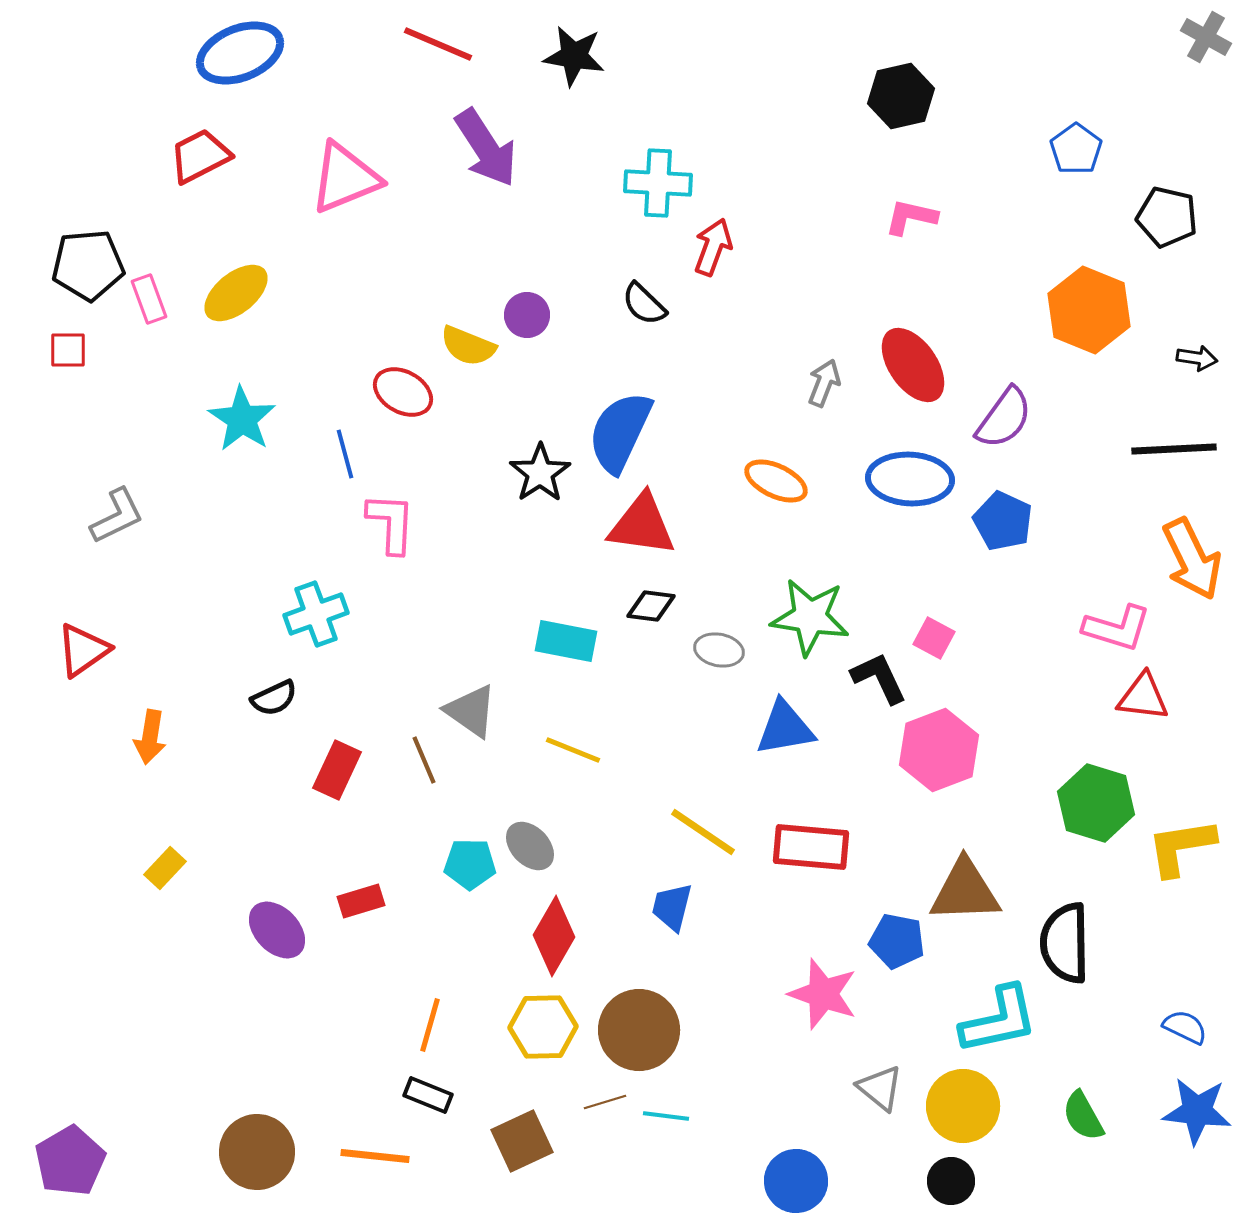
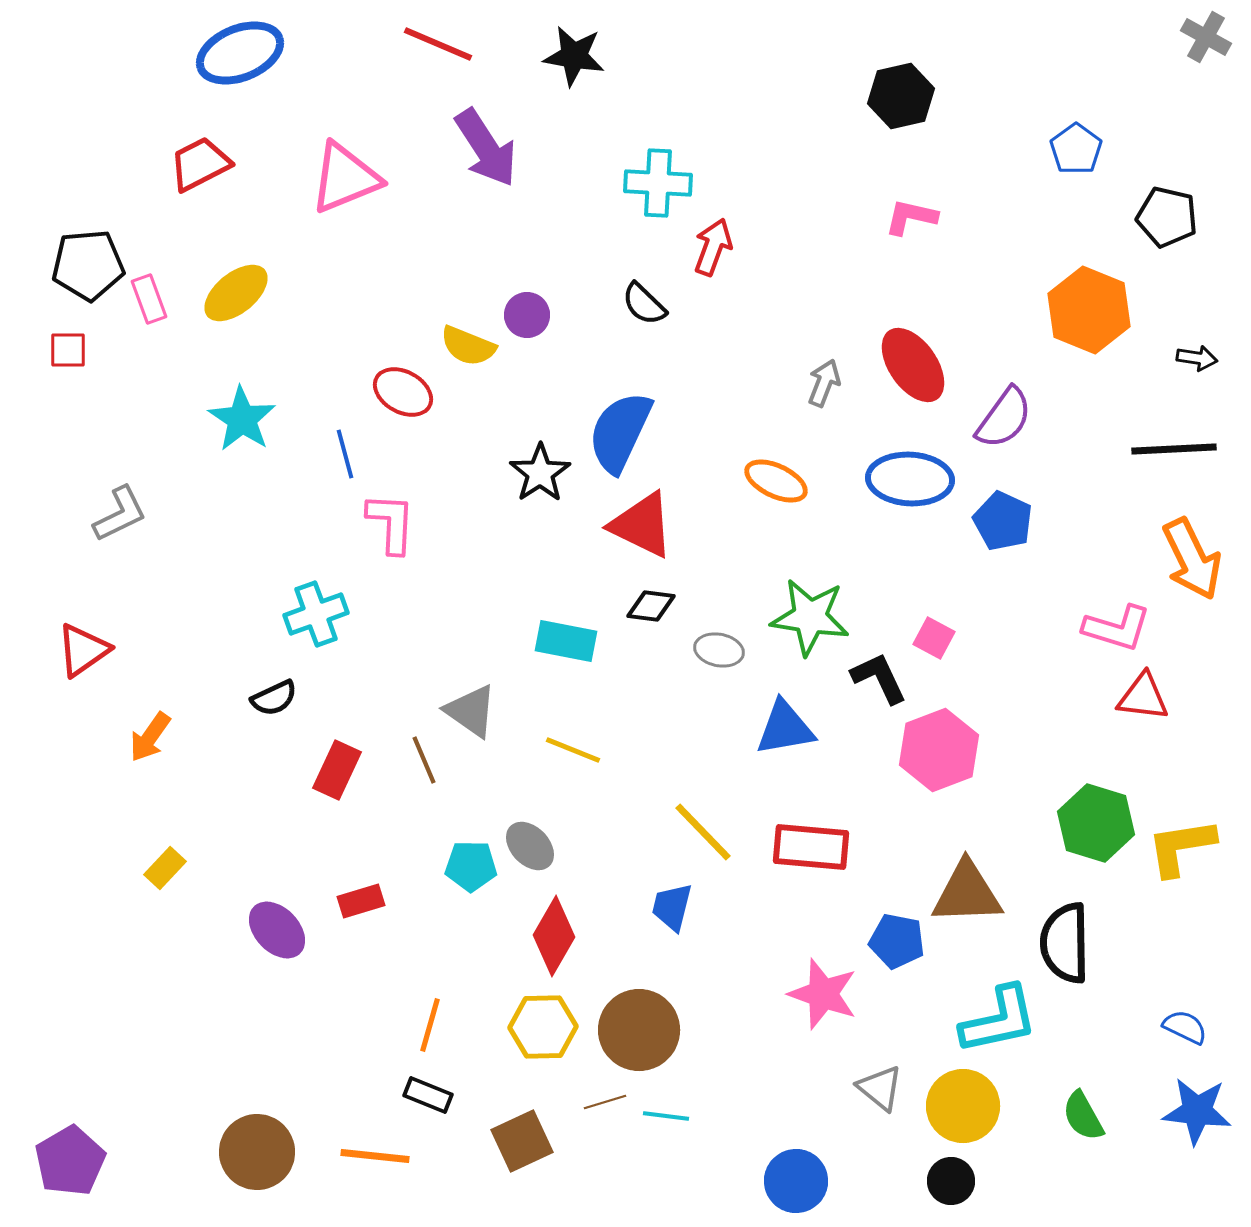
red trapezoid at (200, 156): moved 8 px down
gray L-shape at (117, 516): moved 3 px right, 2 px up
red triangle at (642, 525): rotated 18 degrees clockwise
orange arrow at (150, 737): rotated 26 degrees clockwise
green hexagon at (1096, 803): moved 20 px down
yellow line at (703, 832): rotated 12 degrees clockwise
cyan pentagon at (470, 864): moved 1 px right, 2 px down
brown triangle at (965, 891): moved 2 px right, 2 px down
